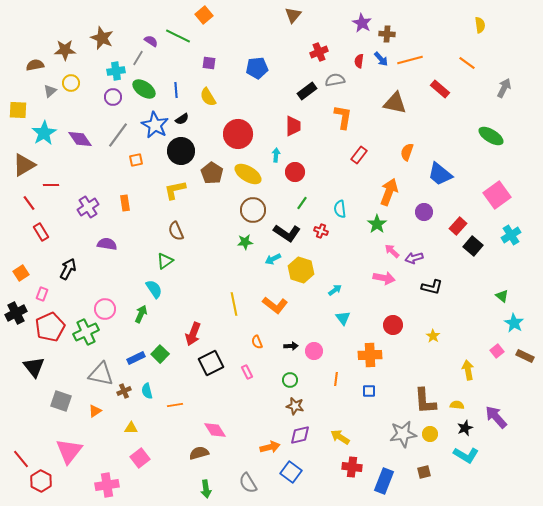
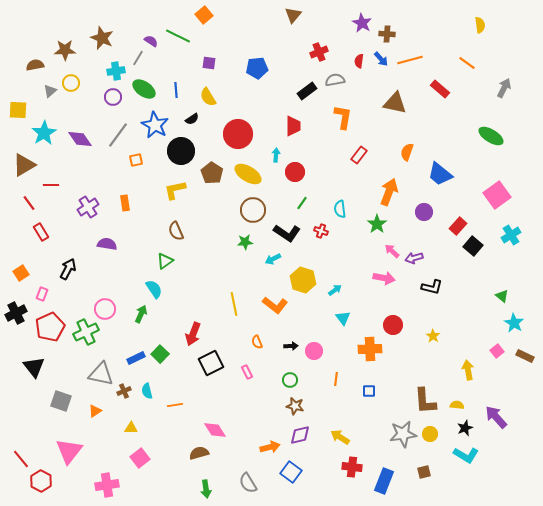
black semicircle at (182, 119): moved 10 px right
yellow hexagon at (301, 270): moved 2 px right, 10 px down
orange cross at (370, 355): moved 6 px up
